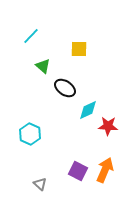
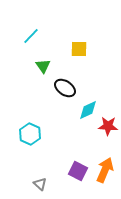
green triangle: rotated 14 degrees clockwise
